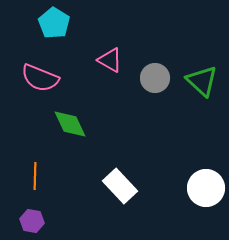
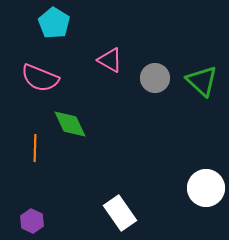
orange line: moved 28 px up
white rectangle: moved 27 px down; rotated 8 degrees clockwise
purple hexagon: rotated 15 degrees clockwise
